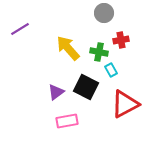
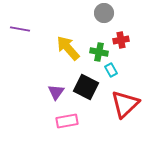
purple line: rotated 42 degrees clockwise
purple triangle: rotated 18 degrees counterclockwise
red triangle: rotated 16 degrees counterclockwise
